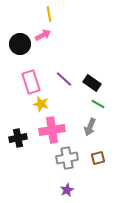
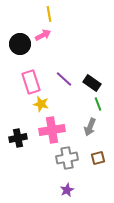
green line: rotated 40 degrees clockwise
